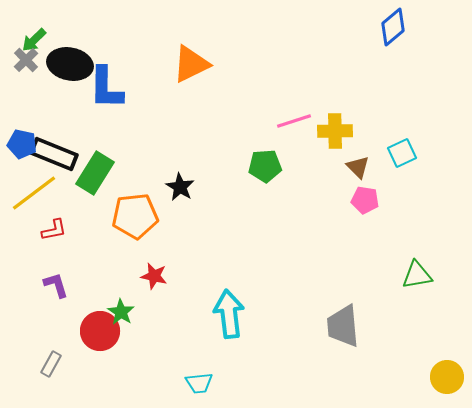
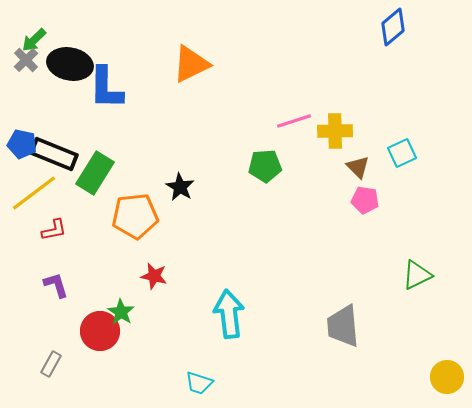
green triangle: rotated 16 degrees counterclockwise
cyan trapezoid: rotated 24 degrees clockwise
